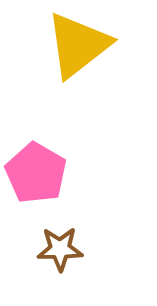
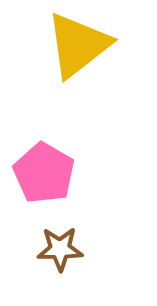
pink pentagon: moved 8 px right
